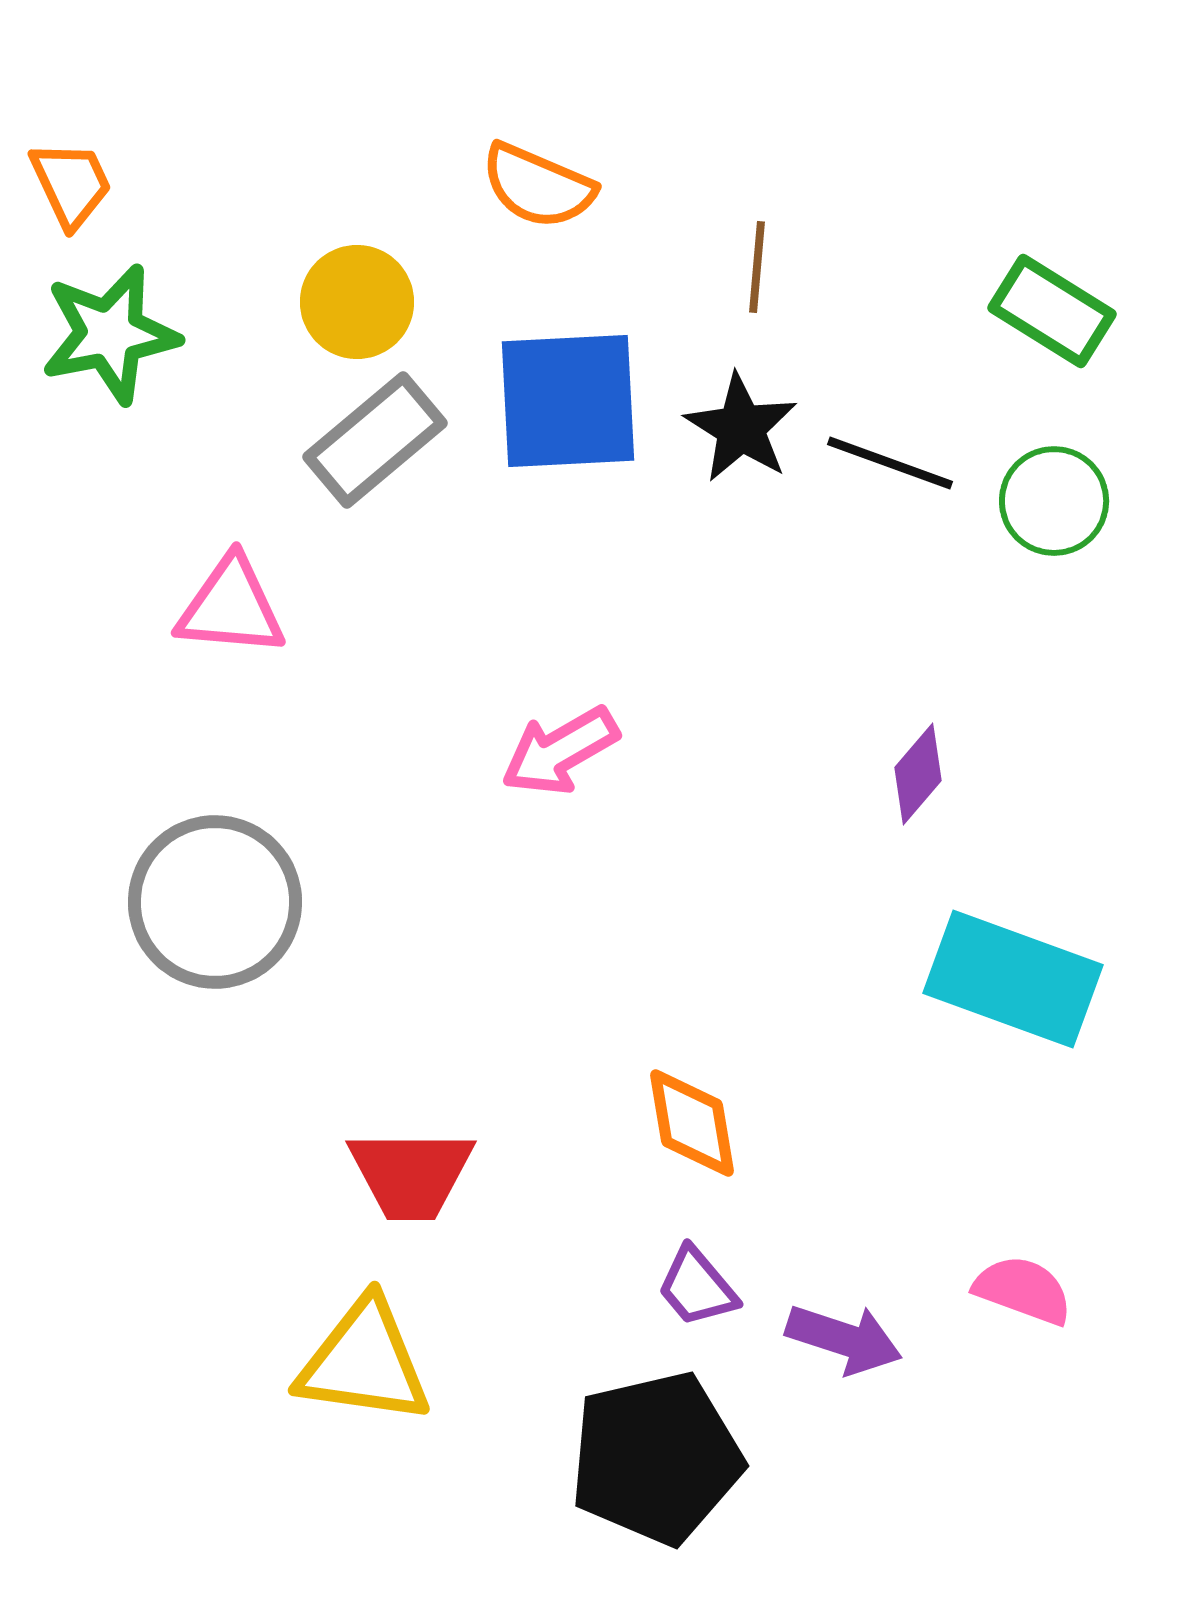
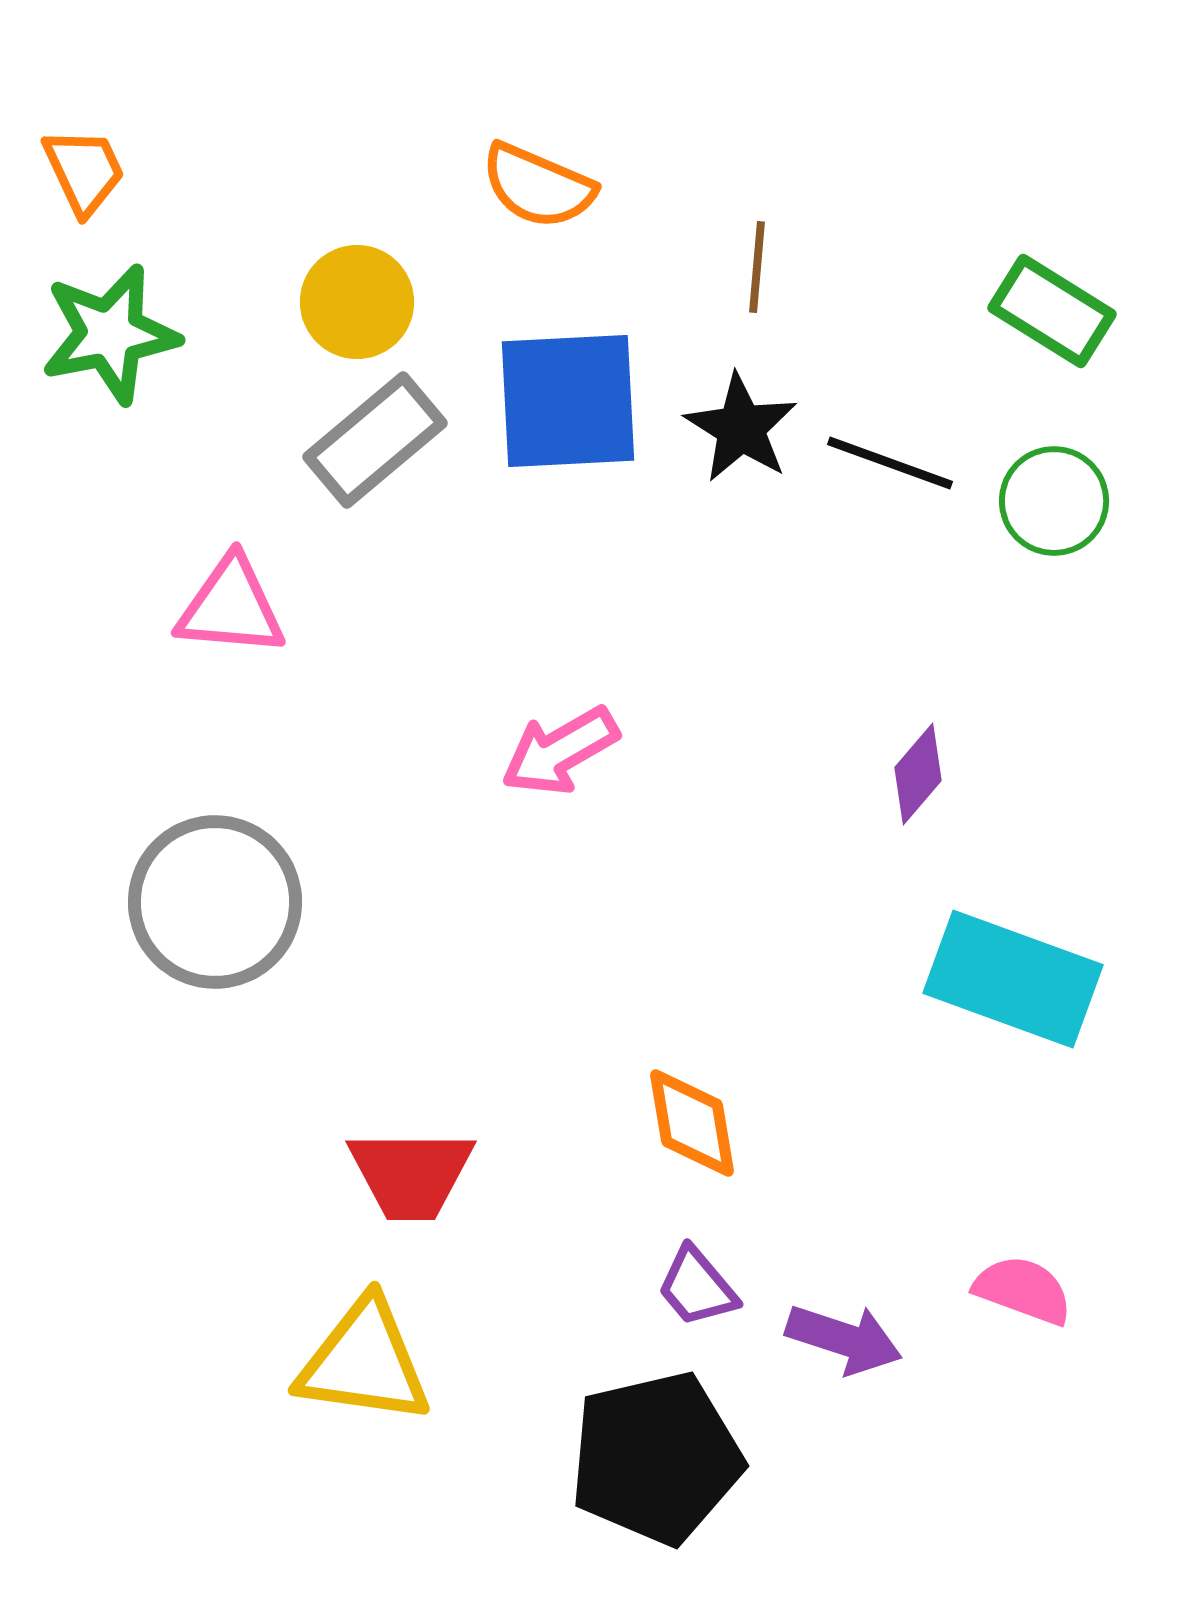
orange trapezoid: moved 13 px right, 13 px up
